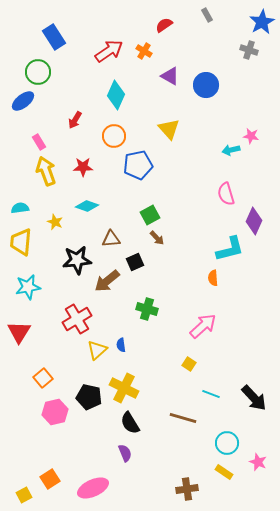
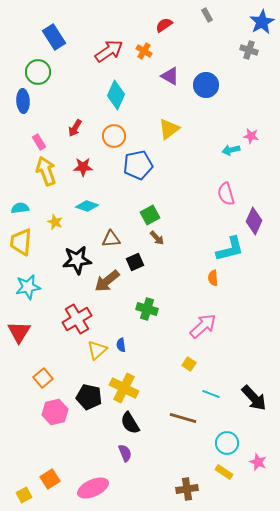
blue ellipse at (23, 101): rotated 55 degrees counterclockwise
red arrow at (75, 120): moved 8 px down
yellow triangle at (169, 129): rotated 35 degrees clockwise
